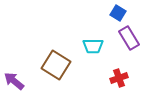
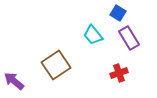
cyan trapezoid: moved 11 px up; rotated 50 degrees clockwise
brown square: rotated 24 degrees clockwise
red cross: moved 5 px up
